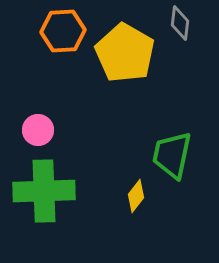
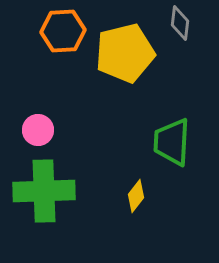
yellow pentagon: rotated 28 degrees clockwise
green trapezoid: moved 13 px up; rotated 9 degrees counterclockwise
